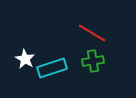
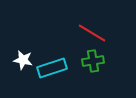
white star: moved 2 px left, 1 px down; rotated 18 degrees counterclockwise
